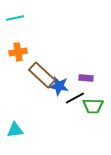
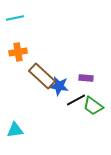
brown rectangle: moved 1 px down
black line: moved 1 px right, 2 px down
green trapezoid: rotated 35 degrees clockwise
